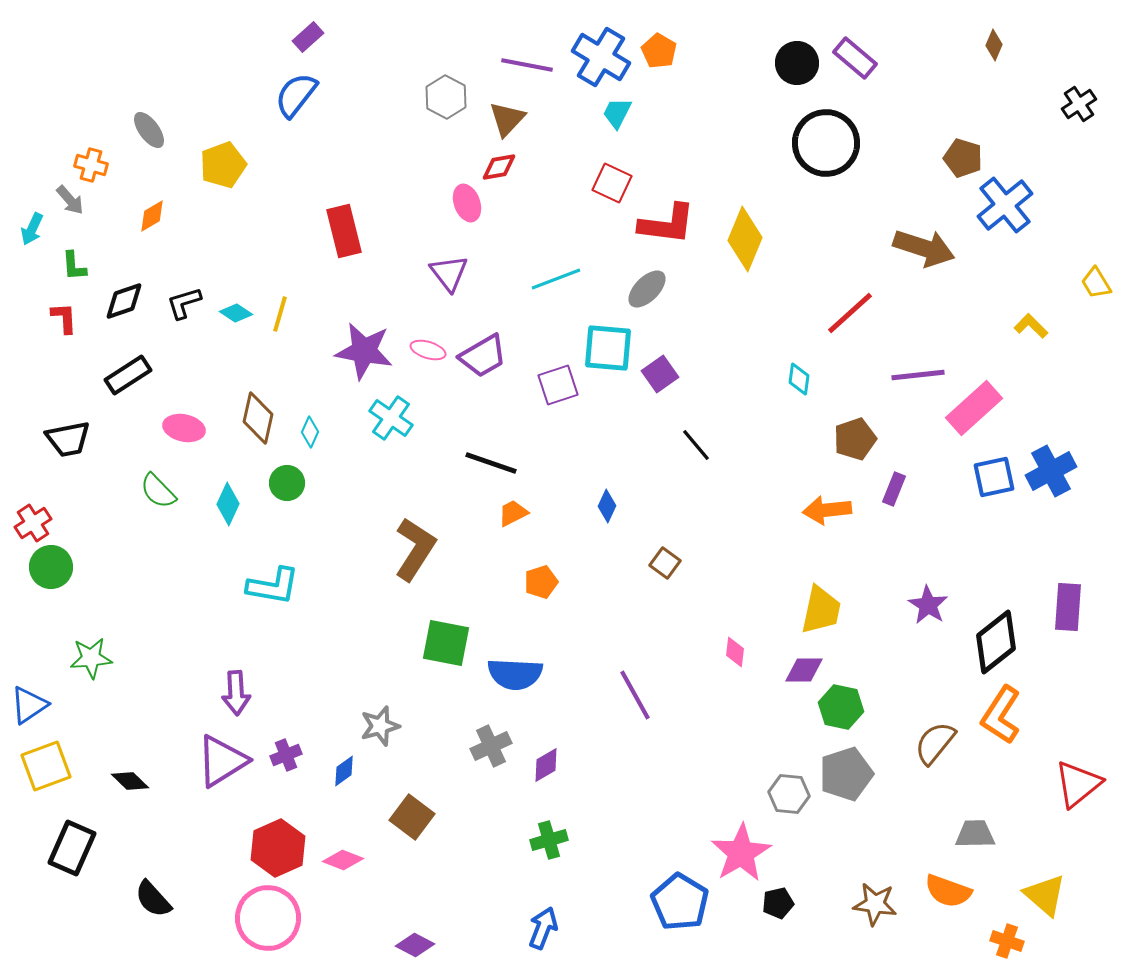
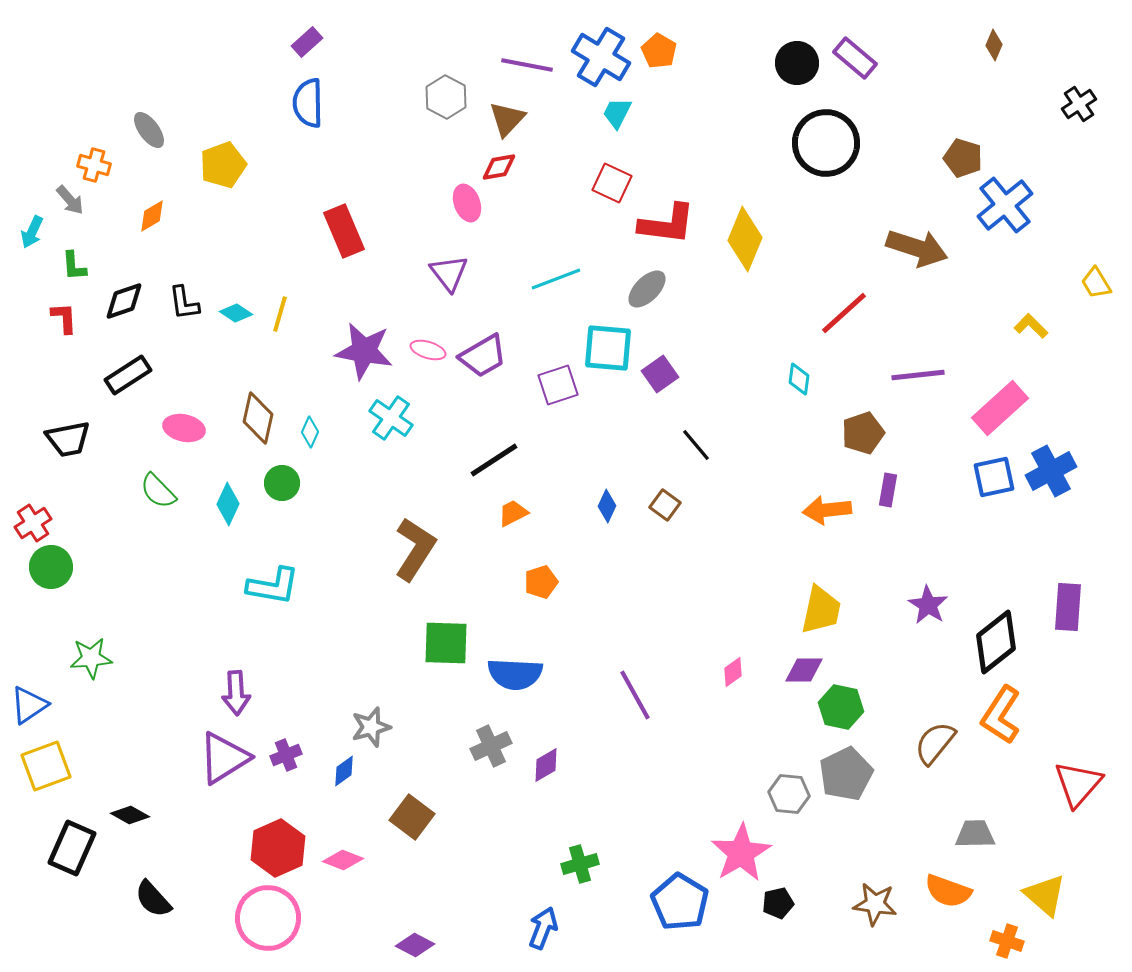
purple rectangle at (308, 37): moved 1 px left, 5 px down
blue semicircle at (296, 95): moved 12 px right, 8 px down; rotated 39 degrees counterclockwise
orange cross at (91, 165): moved 3 px right
cyan arrow at (32, 229): moved 3 px down
red rectangle at (344, 231): rotated 9 degrees counterclockwise
brown arrow at (924, 248): moved 7 px left
black L-shape at (184, 303): rotated 81 degrees counterclockwise
red line at (850, 313): moved 6 px left
pink rectangle at (974, 408): moved 26 px right
brown pentagon at (855, 439): moved 8 px right, 6 px up
black line at (491, 463): moved 3 px right, 3 px up; rotated 52 degrees counterclockwise
green circle at (287, 483): moved 5 px left
purple rectangle at (894, 489): moved 6 px left, 1 px down; rotated 12 degrees counterclockwise
brown square at (665, 563): moved 58 px up
green square at (446, 643): rotated 9 degrees counterclockwise
pink diamond at (735, 652): moved 2 px left, 20 px down; rotated 48 degrees clockwise
gray star at (380, 726): moved 9 px left, 1 px down
purple triangle at (222, 761): moved 2 px right, 3 px up
gray pentagon at (846, 774): rotated 8 degrees counterclockwise
black diamond at (130, 781): moved 34 px down; rotated 15 degrees counterclockwise
red triangle at (1078, 784): rotated 10 degrees counterclockwise
green cross at (549, 840): moved 31 px right, 24 px down
